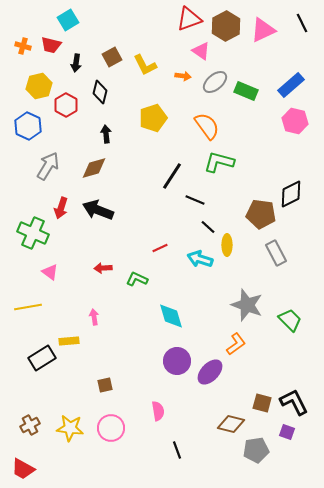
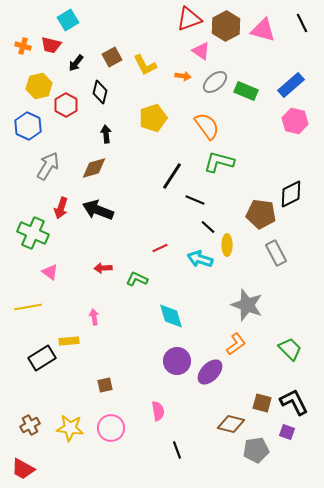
pink triangle at (263, 30): rotated 40 degrees clockwise
black arrow at (76, 63): rotated 30 degrees clockwise
green trapezoid at (290, 320): moved 29 px down
